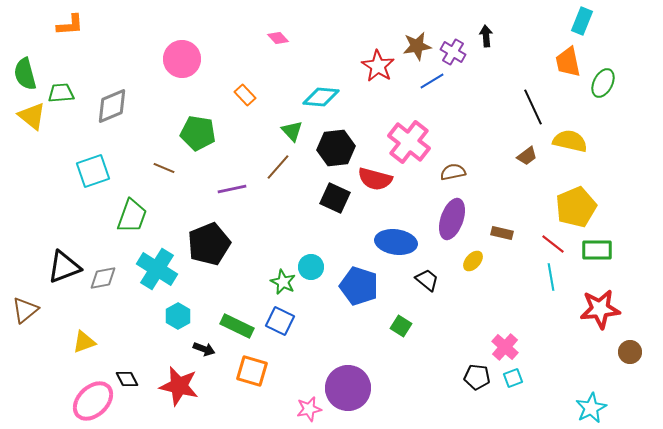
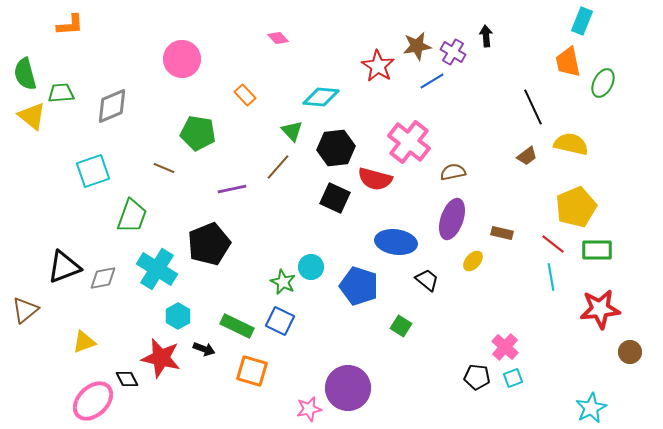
yellow semicircle at (570, 141): moved 1 px right, 3 px down
red star at (179, 386): moved 18 px left, 28 px up
